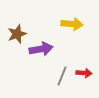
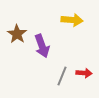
yellow arrow: moved 4 px up
brown star: rotated 18 degrees counterclockwise
purple arrow: moved 1 px right, 3 px up; rotated 80 degrees clockwise
